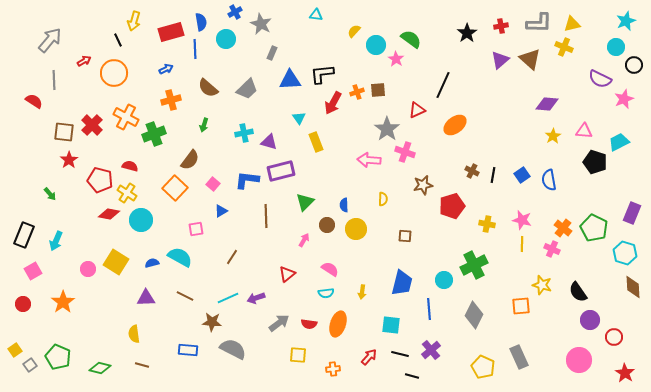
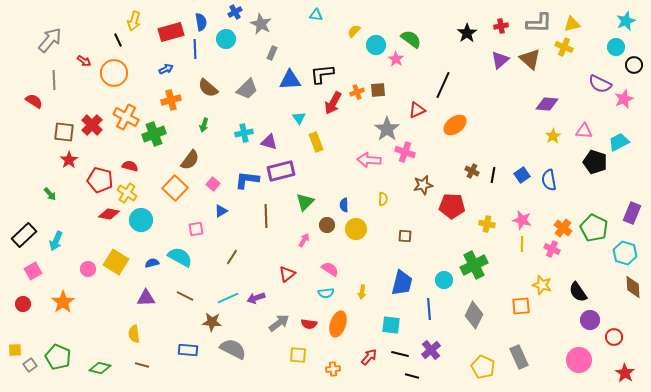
red arrow at (84, 61): rotated 64 degrees clockwise
purple semicircle at (600, 79): moved 5 px down
red pentagon at (452, 206): rotated 20 degrees clockwise
black rectangle at (24, 235): rotated 25 degrees clockwise
yellow square at (15, 350): rotated 32 degrees clockwise
